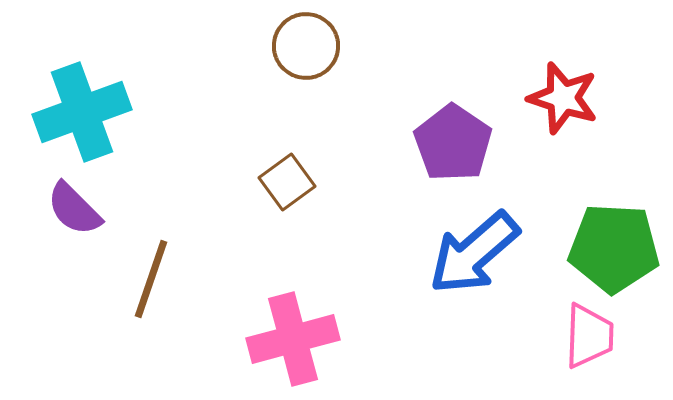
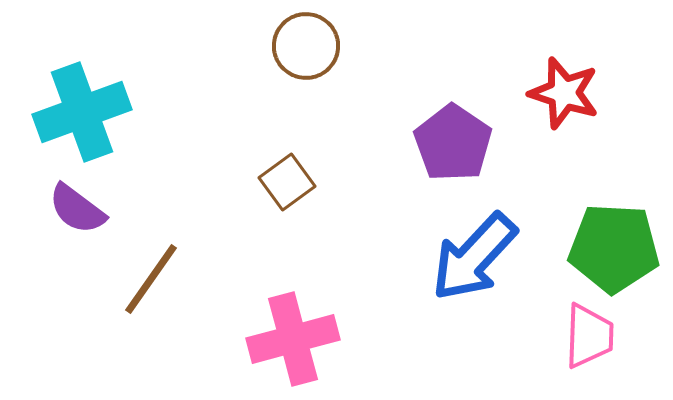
red star: moved 1 px right, 5 px up
purple semicircle: moved 3 px right; rotated 8 degrees counterclockwise
blue arrow: moved 4 px down; rotated 6 degrees counterclockwise
brown line: rotated 16 degrees clockwise
